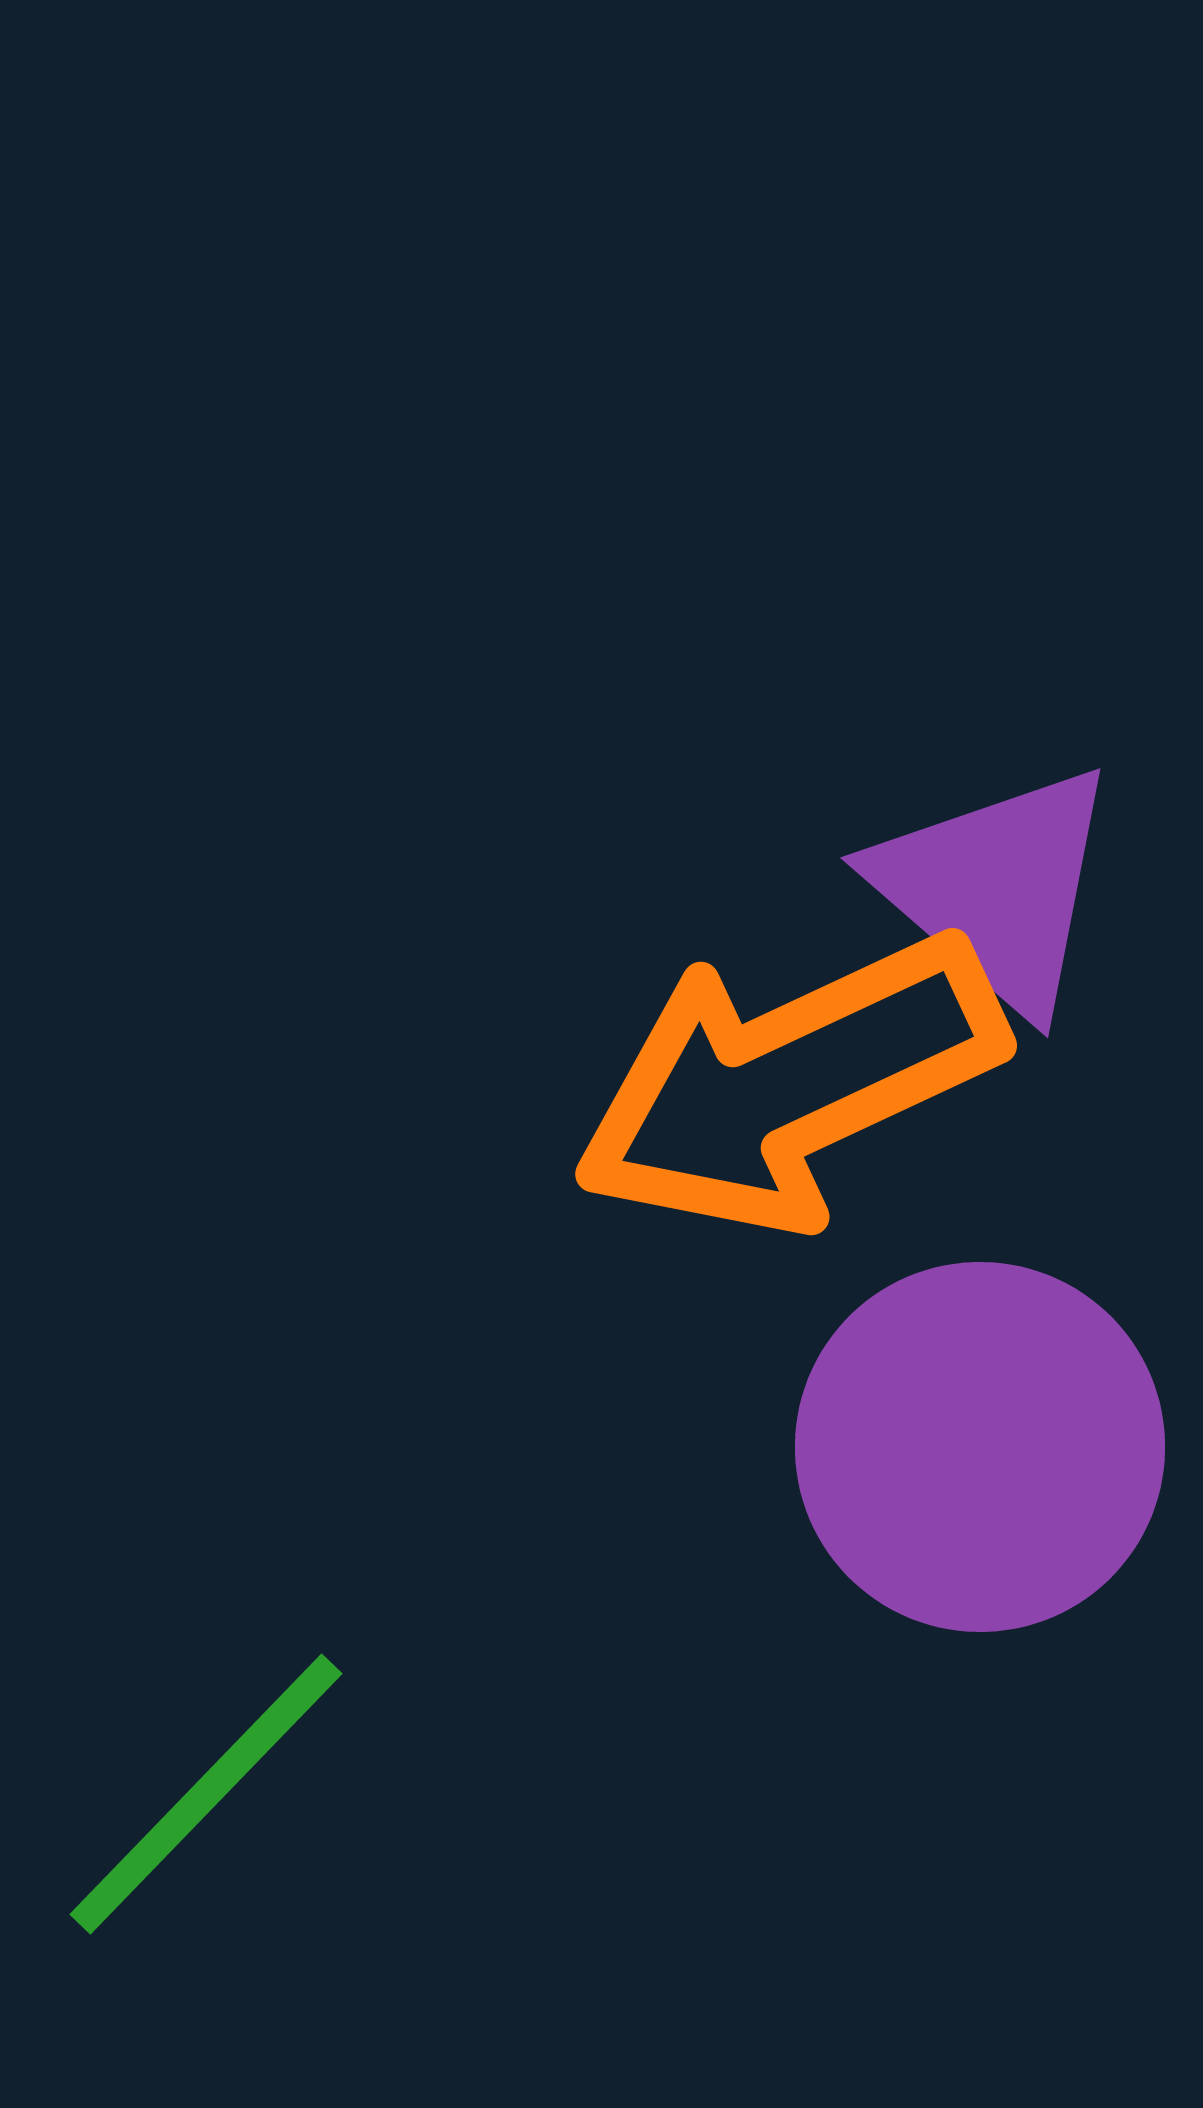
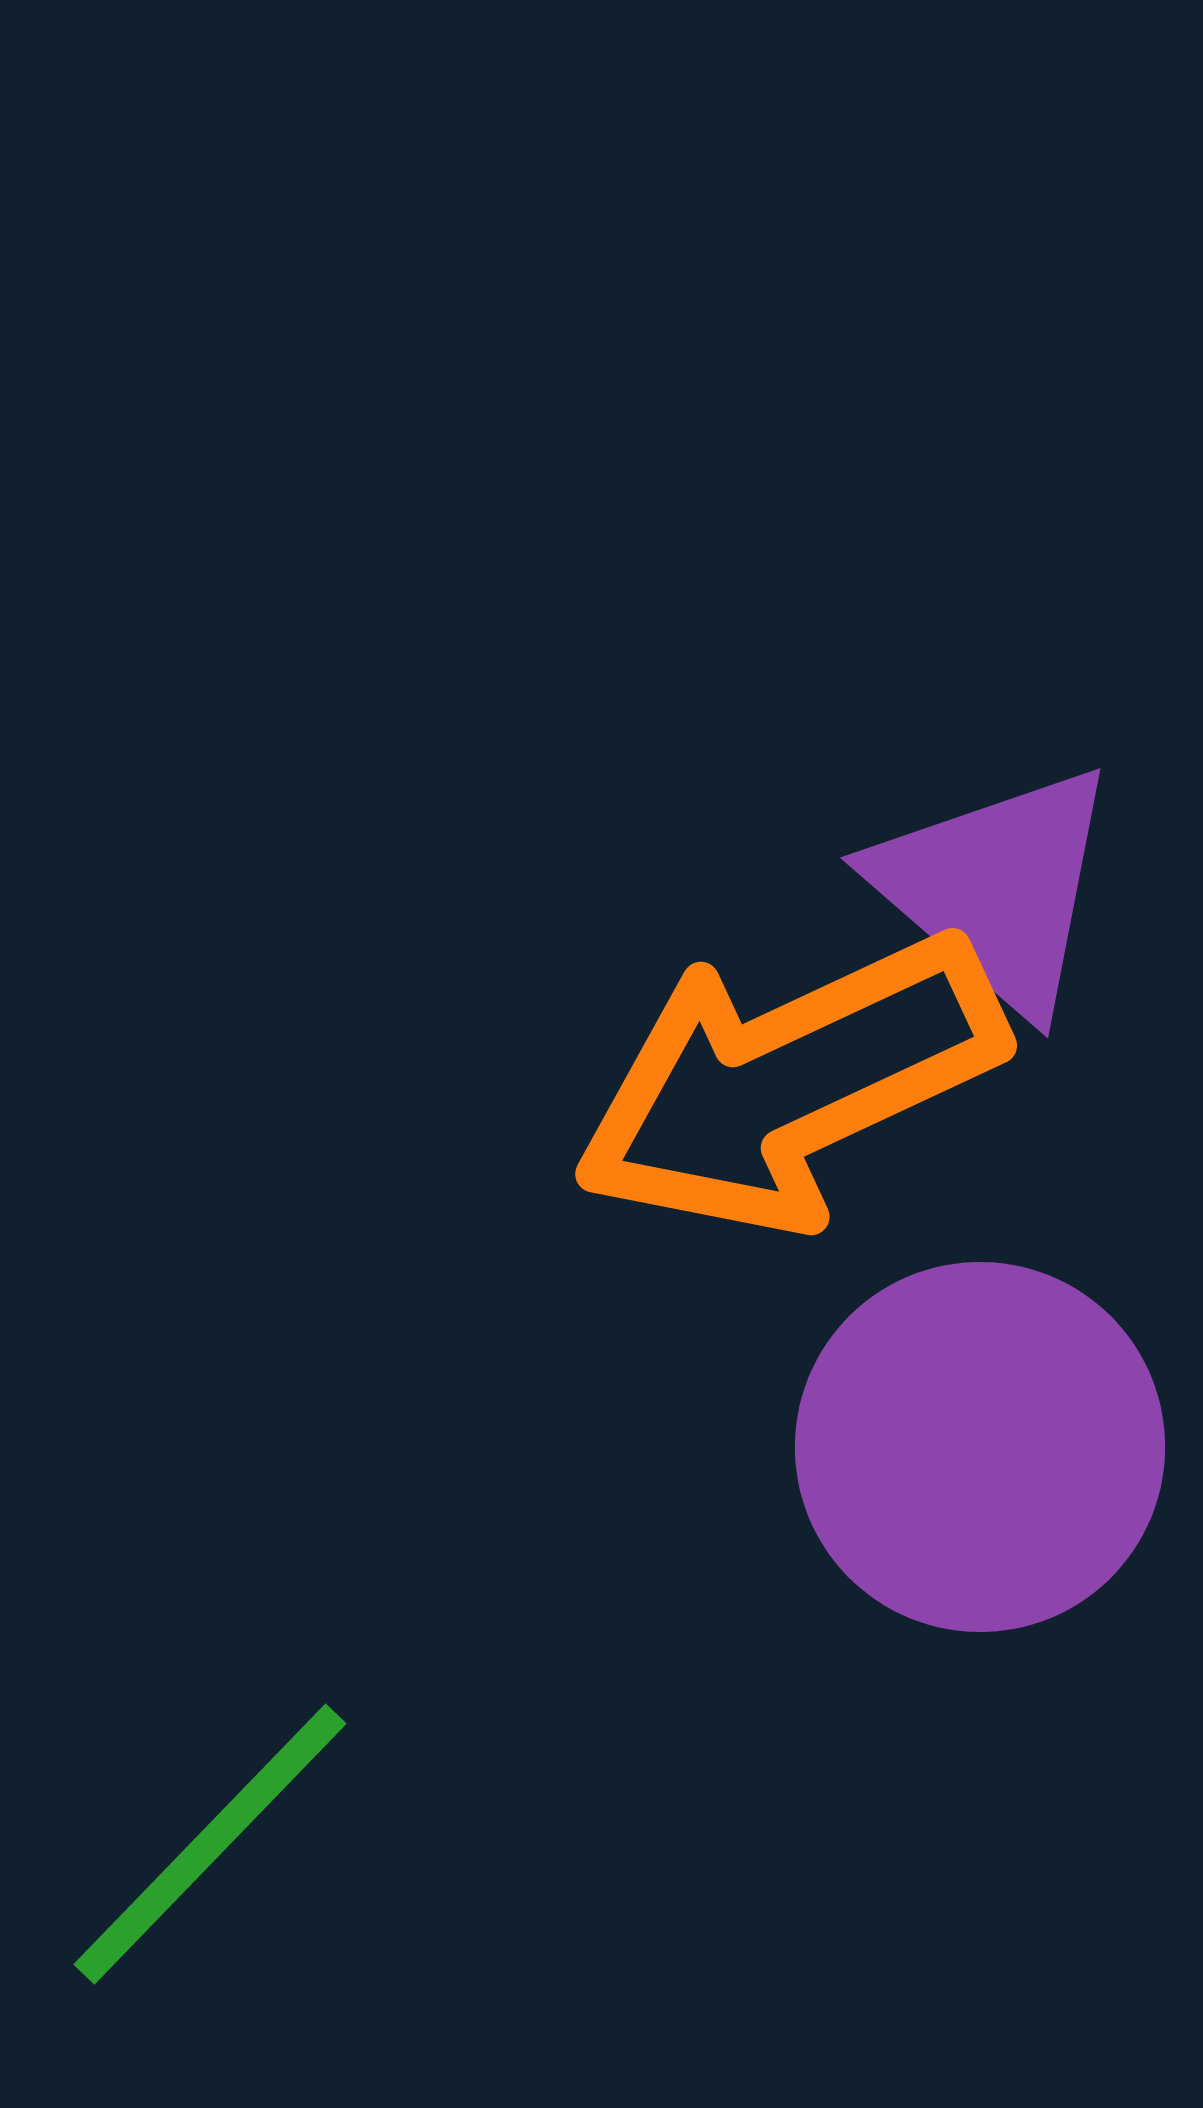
green line: moved 4 px right, 50 px down
